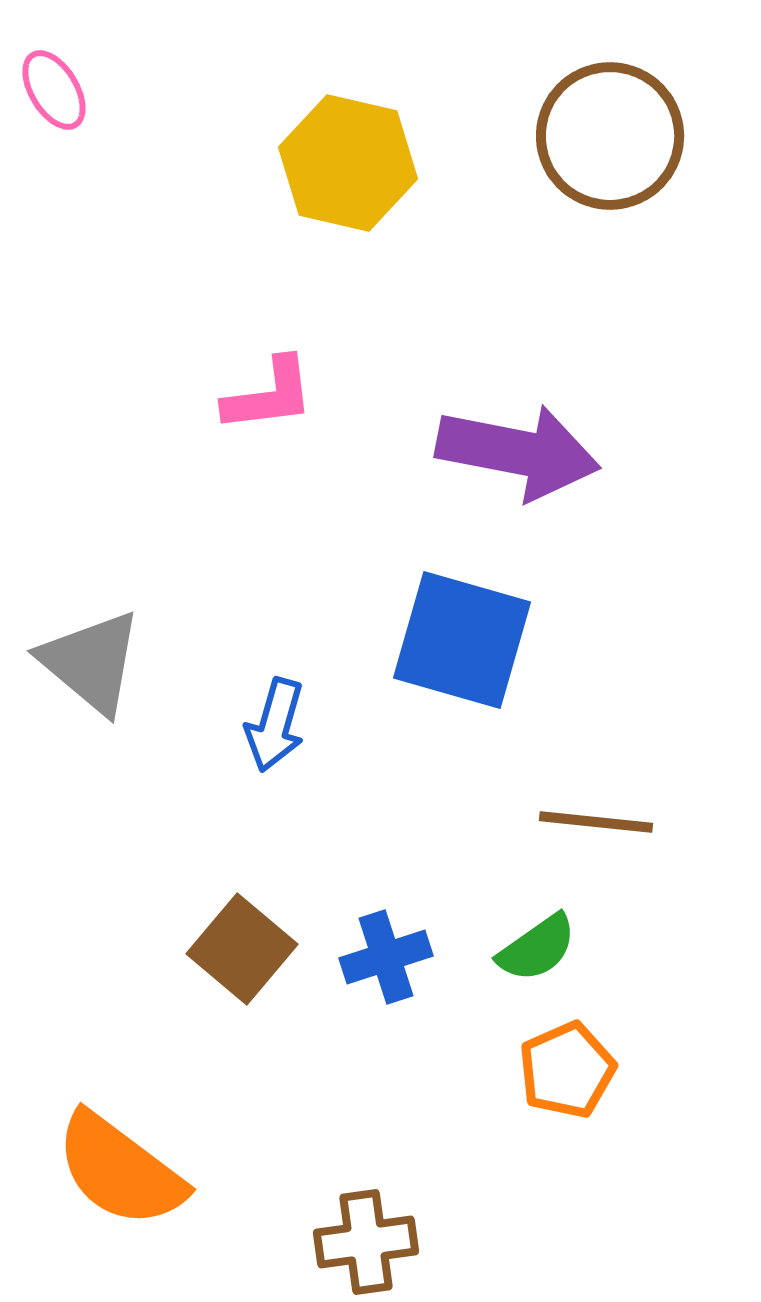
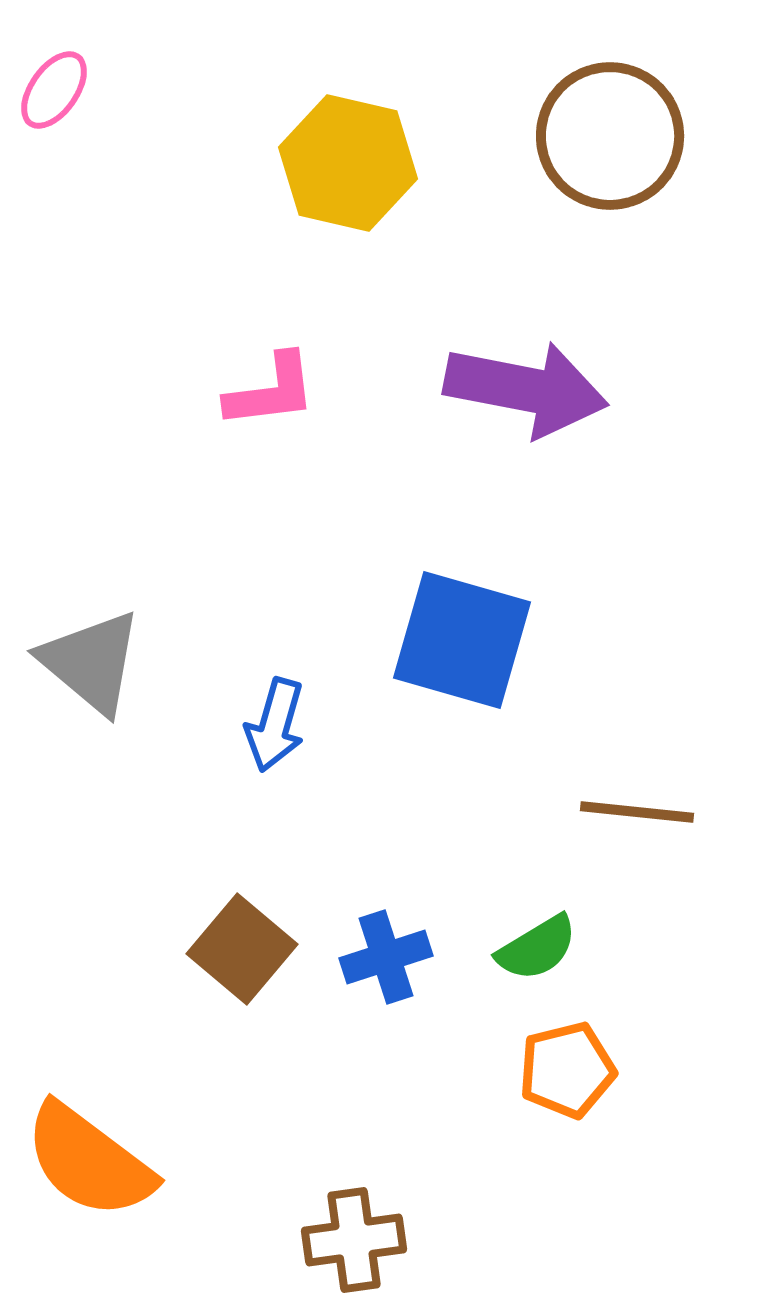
pink ellipse: rotated 66 degrees clockwise
pink L-shape: moved 2 px right, 4 px up
purple arrow: moved 8 px right, 63 px up
brown line: moved 41 px right, 10 px up
green semicircle: rotated 4 degrees clockwise
orange pentagon: rotated 10 degrees clockwise
orange semicircle: moved 31 px left, 9 px up
brown cross: moved 12 px left, 2 px up
